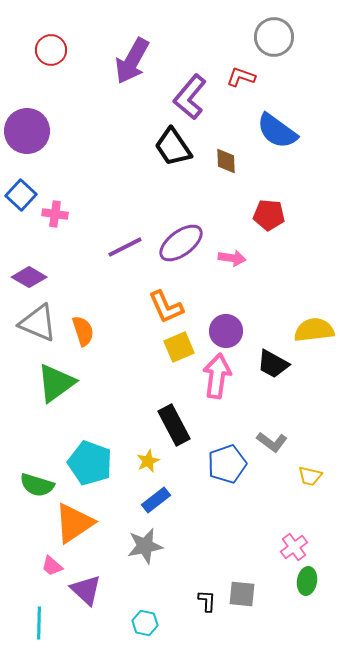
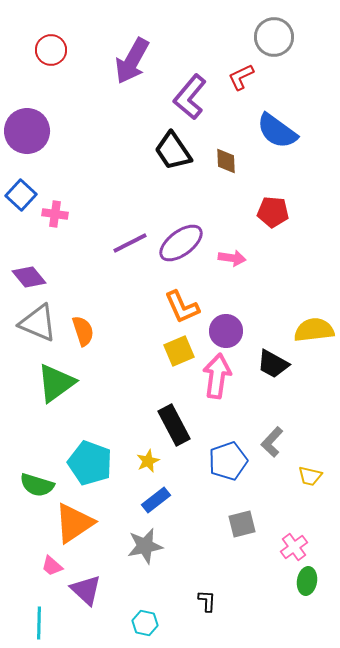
red L-shape at (241, 77): rotated 44 degrees counterclockwise
black trapezoid at (173, 147): moved 4 px down
red pentagon at (269, 215): moved 4 px right, 3 px up
purple line at (125, 247): moved 5 px right, 4 px up
purple diamond at (29, 277): rotated 20 degrees clockwise
orange L-shape at (166, 307): moved 16 px right
yellow square at (179, 347): moved 4 px down
gray L-shape at (272, 442): rotated 96 degrees clockwise
blue pentagon at (227, 464): moved 1 px right, 3 px up
gray square at (242, 594): moved 70 px up; rotated 20 degrees counterclockwise
